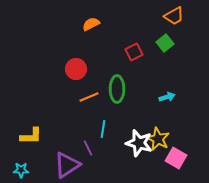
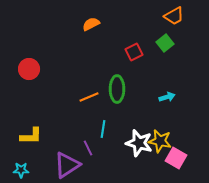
red circle: moved 47 px left
yellow star: moved 2 px right, 2 px down; rotated 15 degrees counterclockwise
